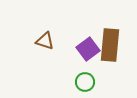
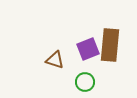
brown triangle: moved 10 px right, 19 px down
purple square: rotated 15 degrees clockwise
